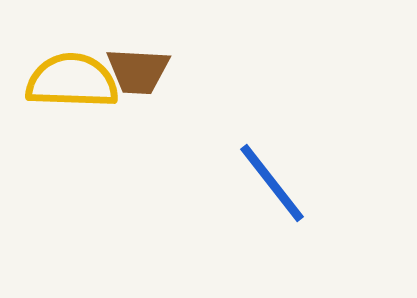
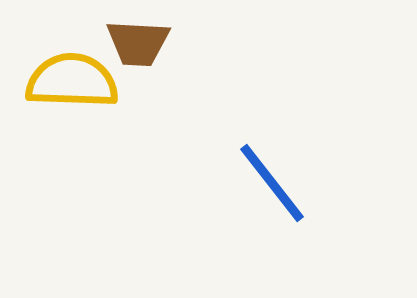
brown trapezoid: moved 28 px up
